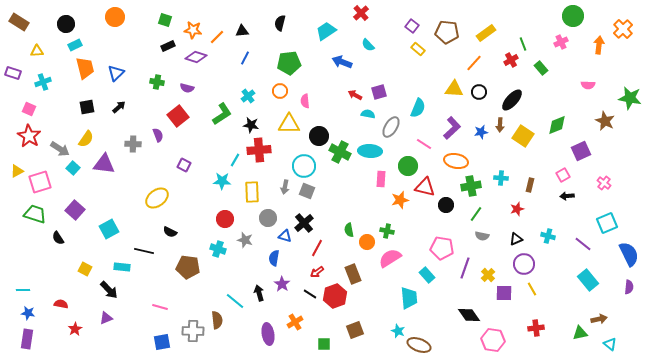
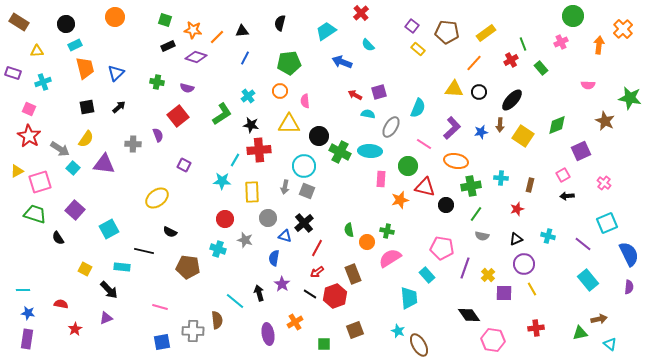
brown ellipse at (419, 345): rotated 40 degrees clockwise
